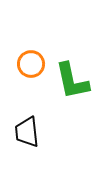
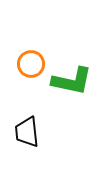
green L-shape: rotated 66 degrees counterclockwise
